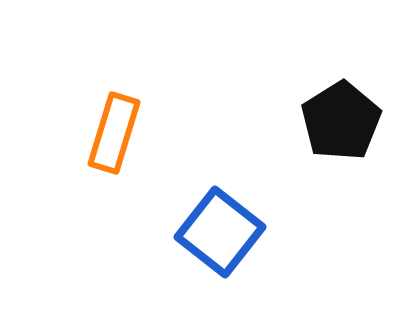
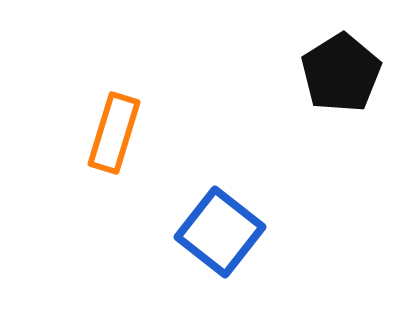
black pentagon: moved 48 px up
